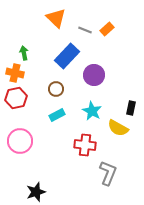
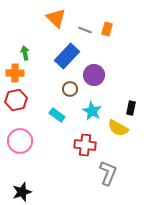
orange rectangle: rotated 32 degrees counterclockwise
green arrow: moved 1 px right
orange cross: rotated 12 degrees counterclockwise
brown circle: moved 14 px right
red hexagon: moved 2 px down
cyan rectangle: rotated 63 degrees clockwise
black star: moved 14 px left
